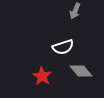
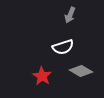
gray arrow: moved 5 px left, 4 px down
gray diamond: rotated 20 degrees counterclockwise
